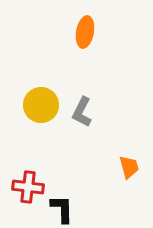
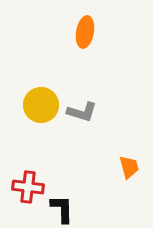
gray L-shape: rotated 100 degrees counterclockwise
